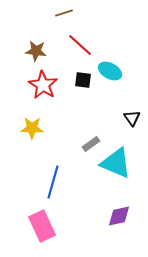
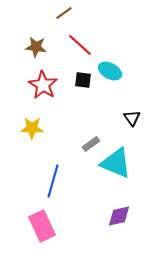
brown line: rotated 18 degrees counterclockwise
brown star: moved 4 px up
blue line: moved 1 px up
